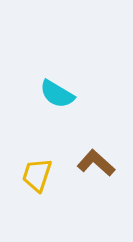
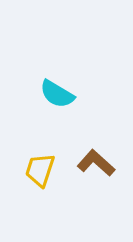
yellow trapezoid: moved 3 px right, 5 px up
